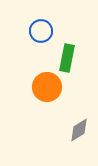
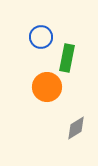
blue circle: moved 6 px down
gray diamond: moved 3 px left, 2 px up
